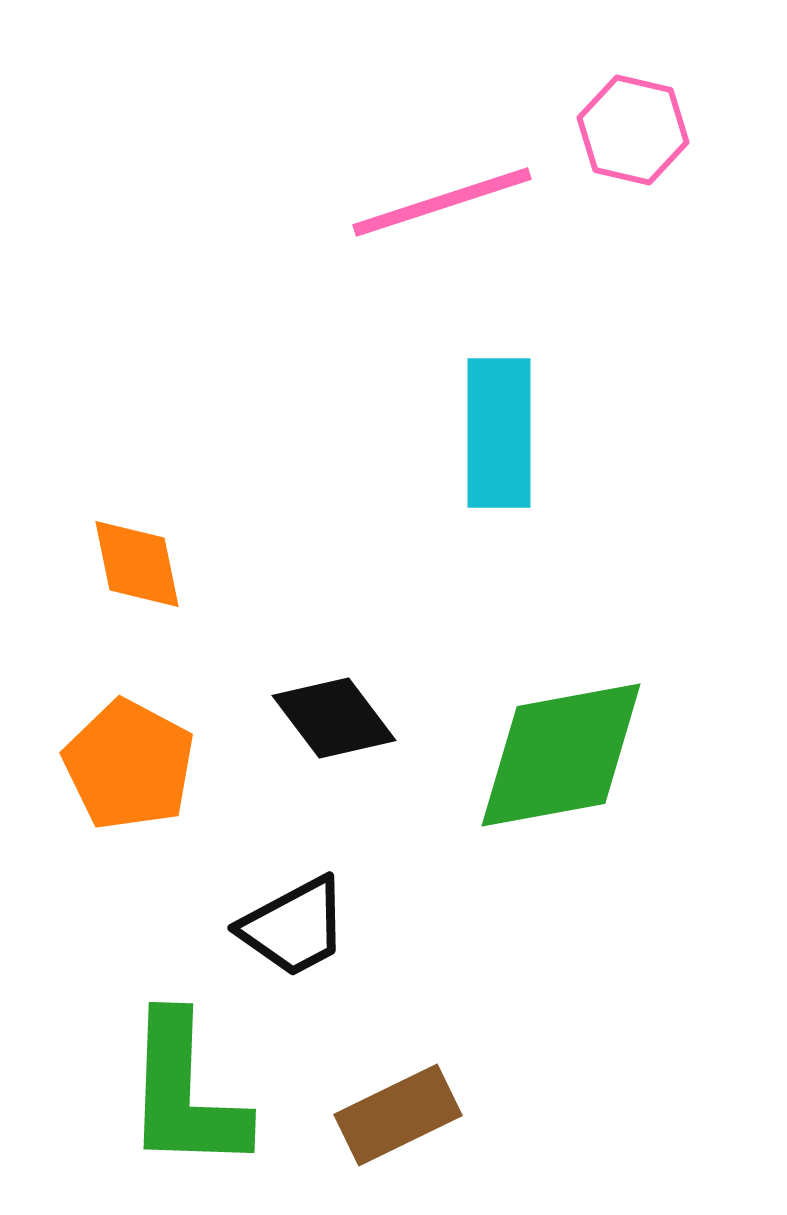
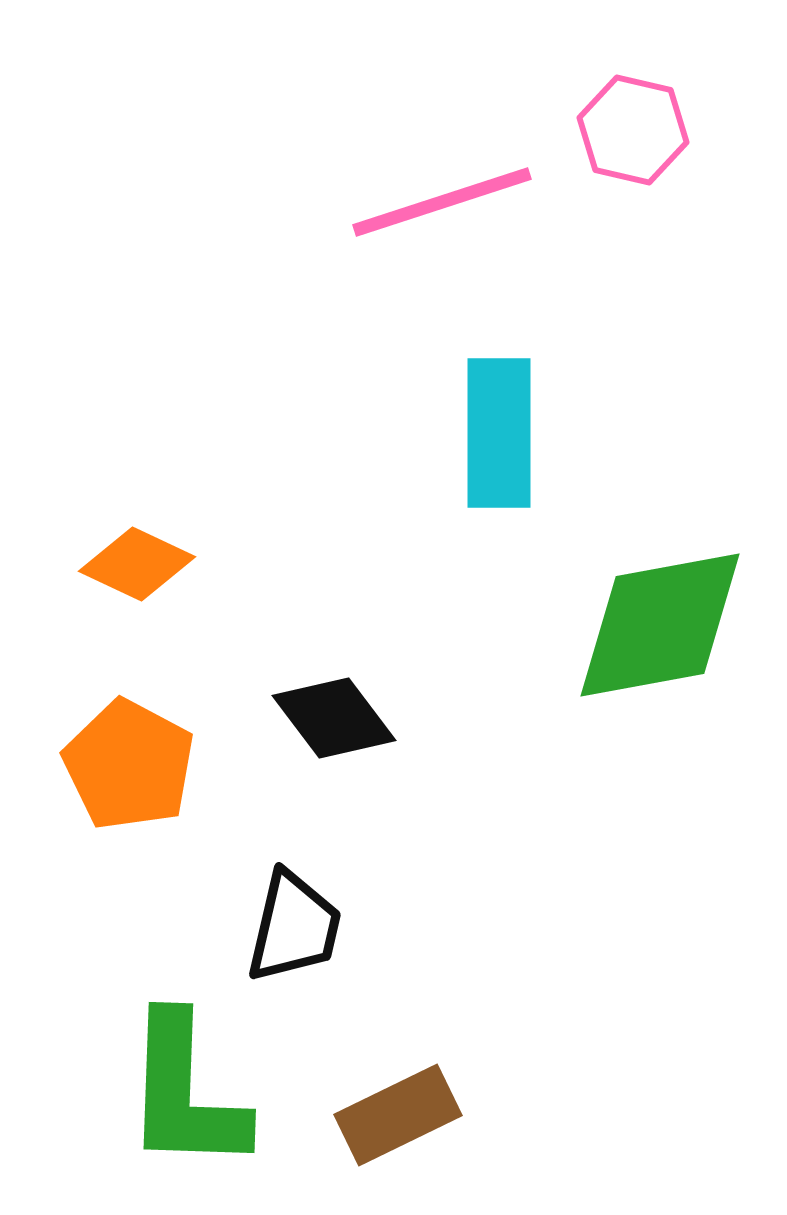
orange diamond: rotated 53 degrees counterclockwise
green diamond: moved 99 px right, 130 px up
black trapezoid: rotated 49 degrees counterclockwise
